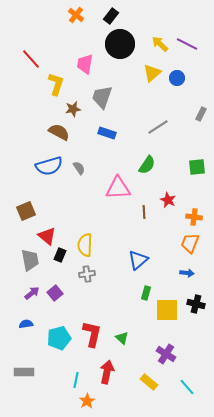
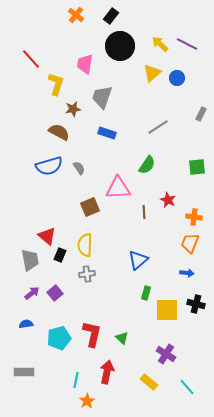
black circle at (120, 44): moved 2 px down
brown square at (26, 211): moved 64 px right, 4 px up
